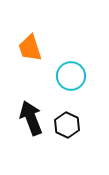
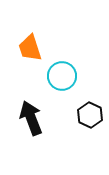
cyan circle: moved 9 px left
black hexagon: moved 23 px right, 10 px up
